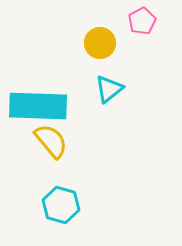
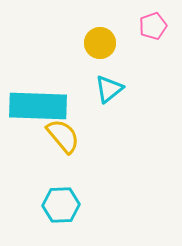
pink pentagon: moved 11 px right, 5 px down; rotated 8 degrees clockwise
yellow semicircle: moved 12 px right, 5 px up
cyan hexagon: rotated 18 degrees counterclockwise
